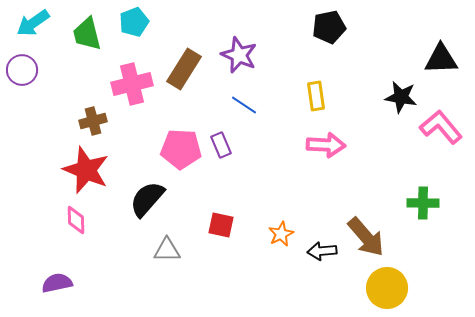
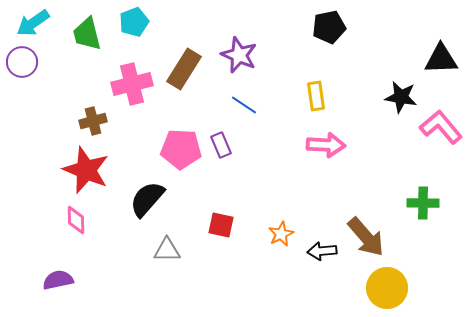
purple circle: moved 8 px up
purple semicircle: moved 1 px right, 3 px up
